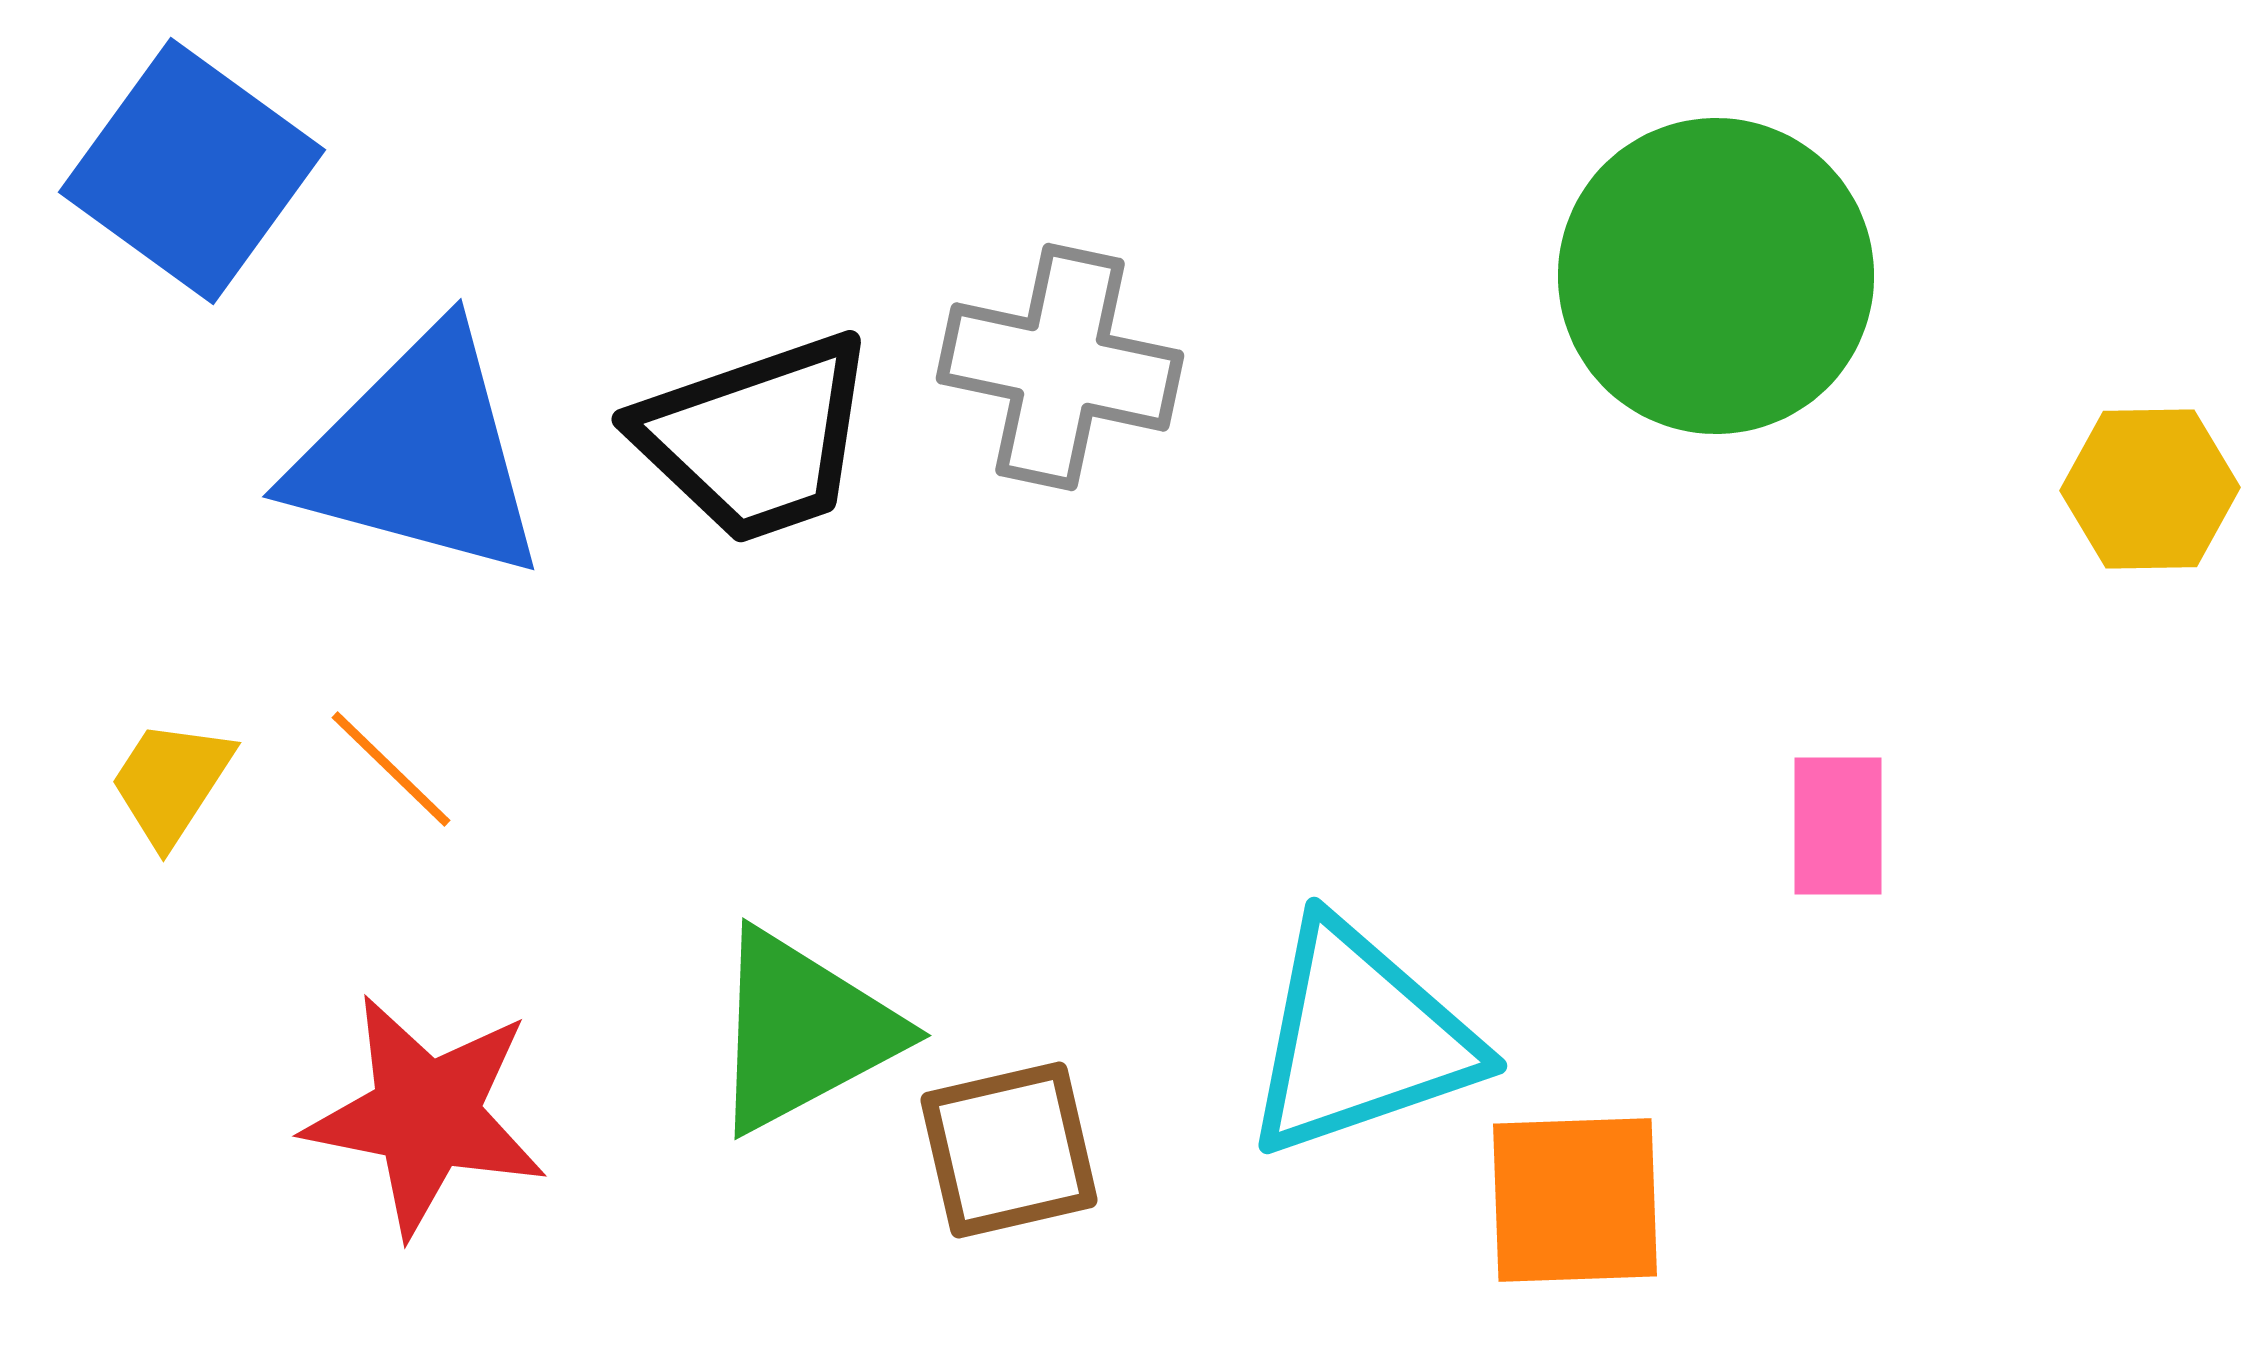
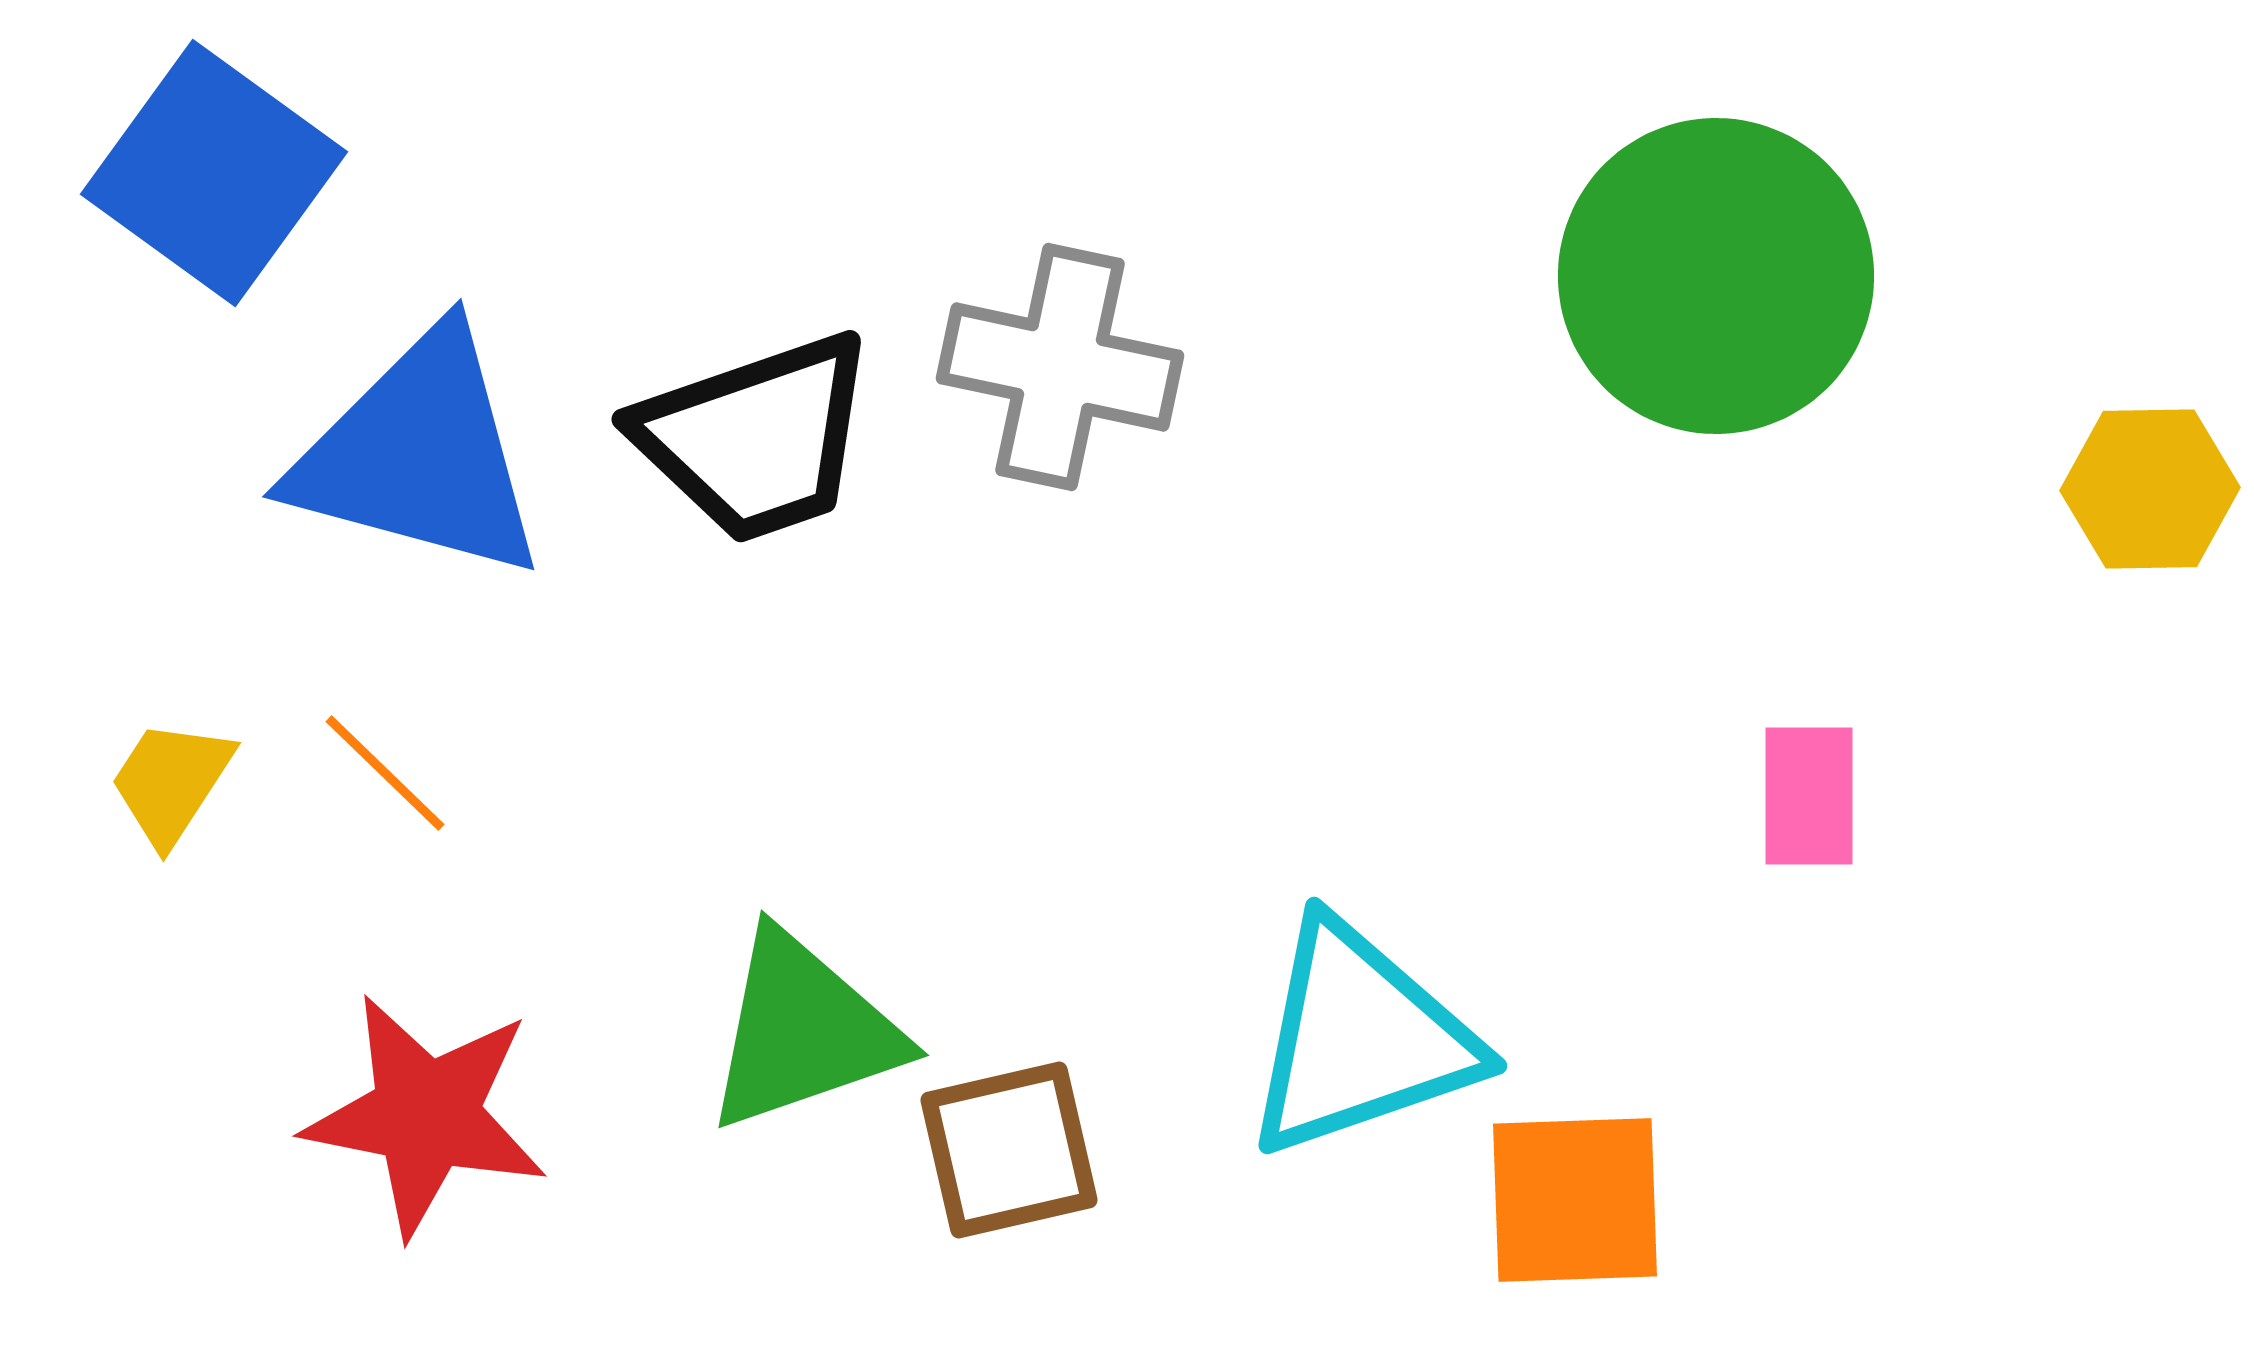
blue square: moved 22 px right, 2 px down
orange line: moved 6 px left, 4 px down
pink rectangle: moved 29 px left, 30 px up
green triangle: rotated 9 degrees clockwise
